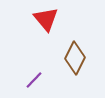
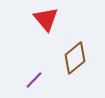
brown diamond: rotated 24 degrees clockwise
